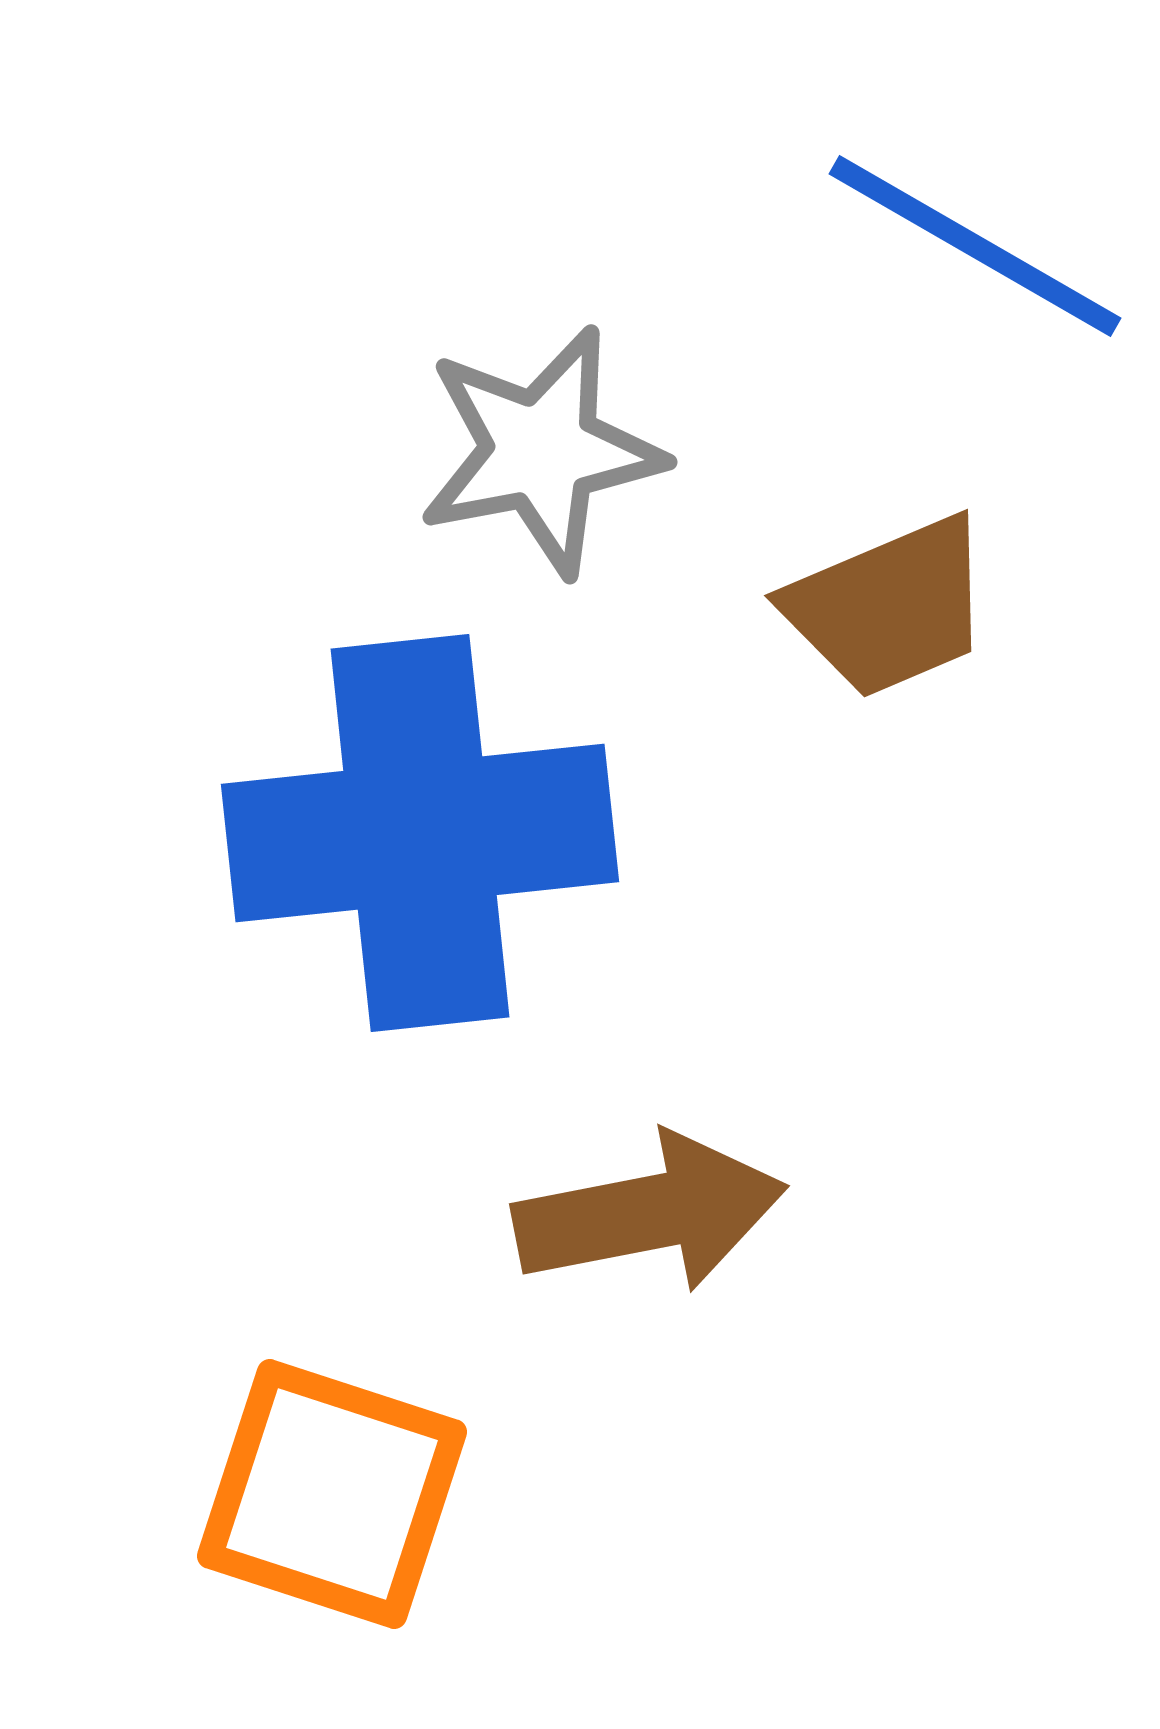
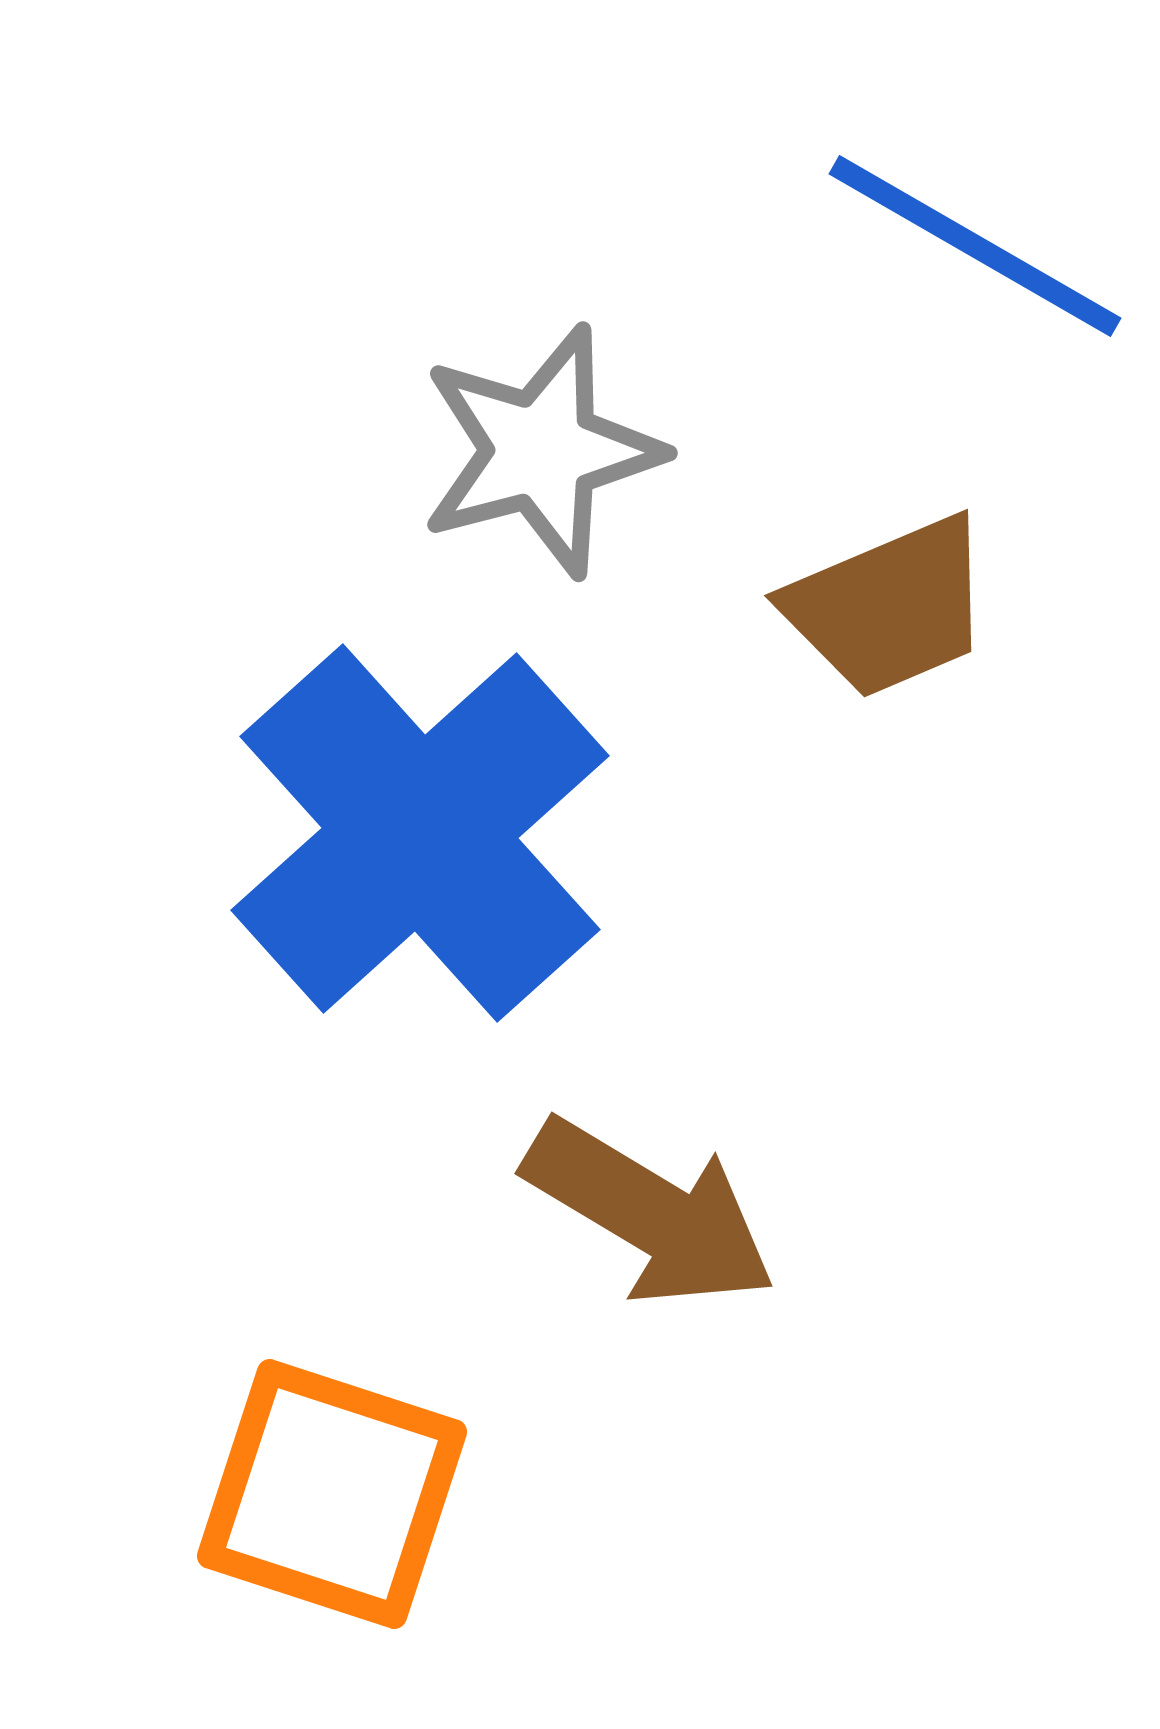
gray star: rotated 4 degrees counterclockwise
blue cross: rotated 36 degrees counterclockwise
brown arrow: rotated 42 degrees clockwise
